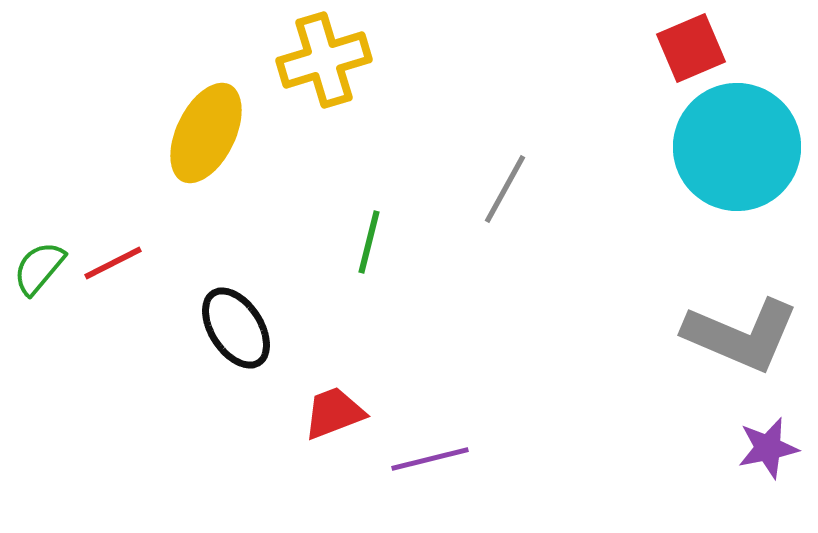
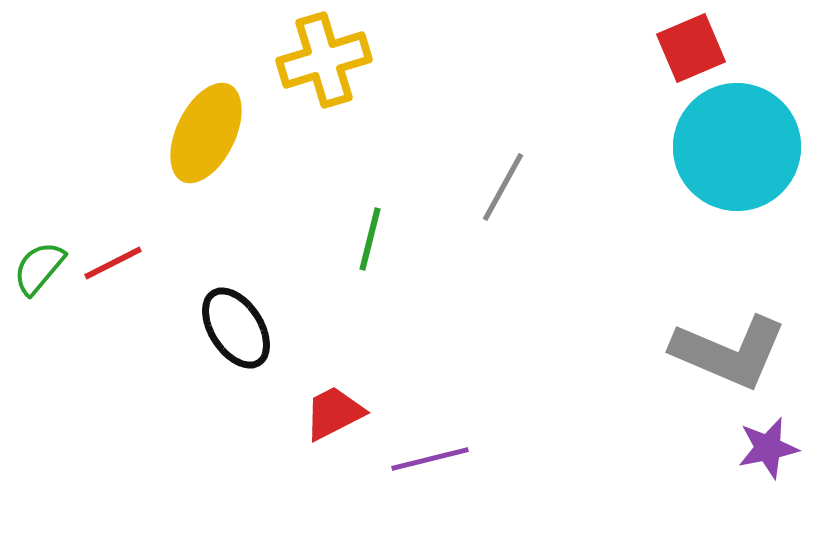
gray line: moved 2 px left, 2 px up
green line: moved 1 px right, 3 px up
gray L-shape: moved 12 px left, 17 px down
red trapezoid: rotated 6 degrees counterclockwise
